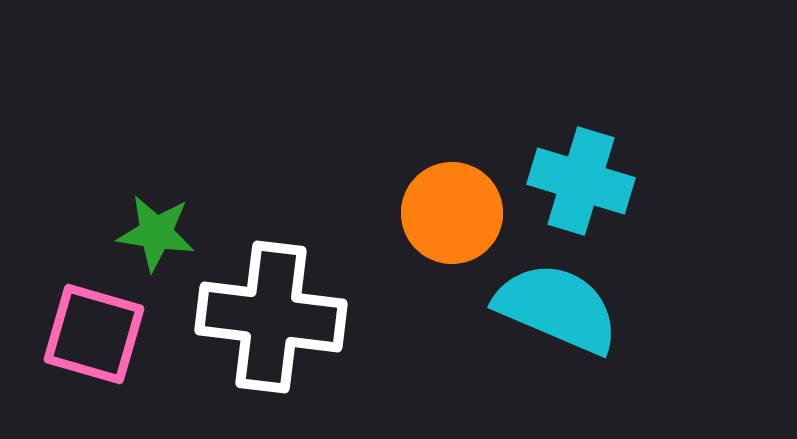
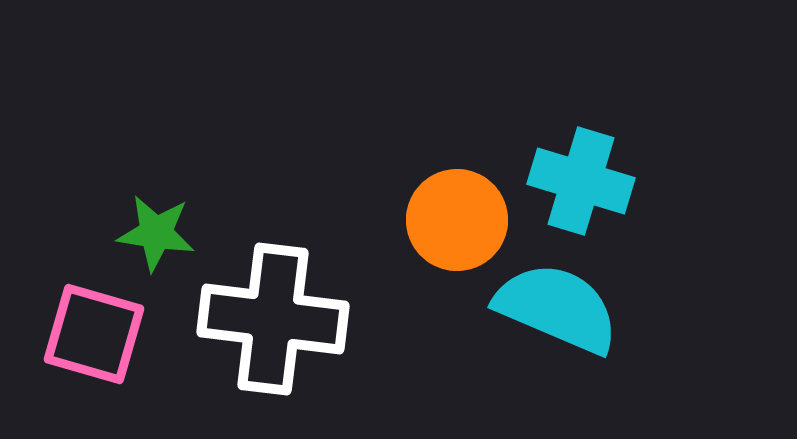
orange circle: moved 5 px right, 7 px down
white cross: moved 2 px right, 2 px down
